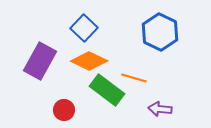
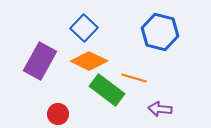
blue hexagon: rotated 12 degrees counterclockwise
red circle: moved 6 px left, 4 px down
